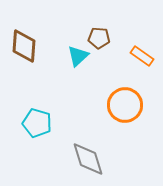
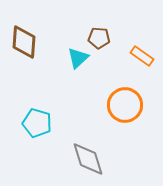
brown diamond: moved 4 px up
cyan triangle: moved 2 px down
